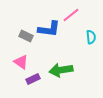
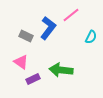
blue L-shape: moved 1 px left, 1 px up; rotated 60 degrees counterclockwise
cyan semicircle: rotated 32 degrees clockwise
green arrow: rotated 15 degrees clockwise
